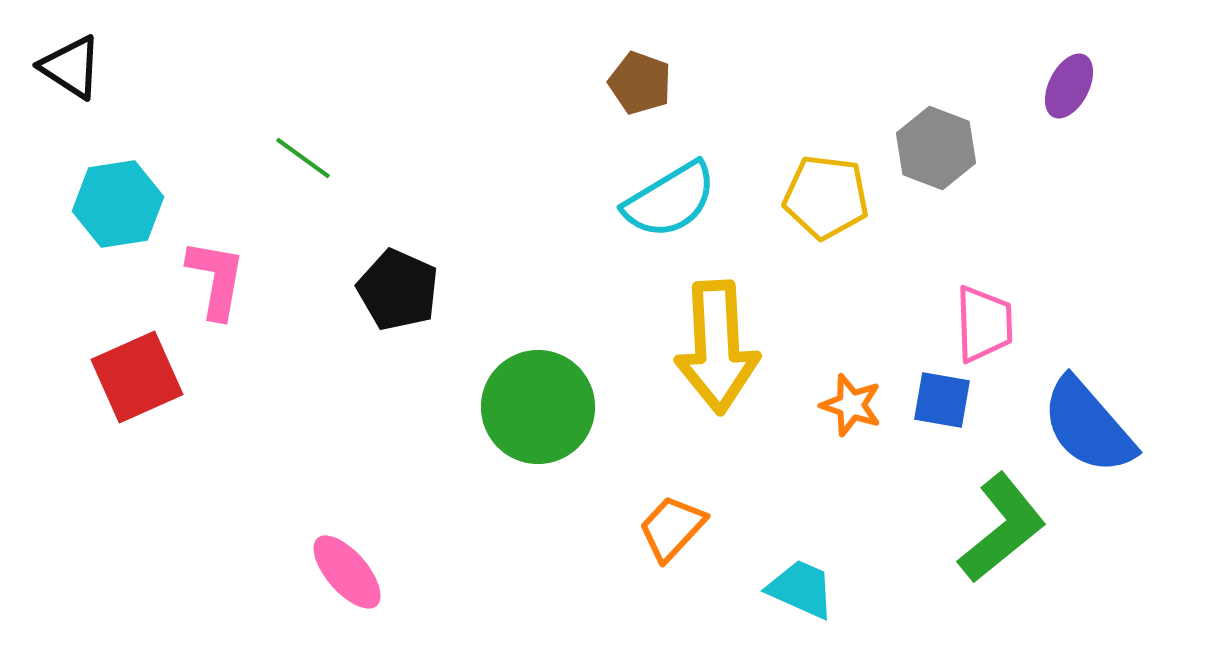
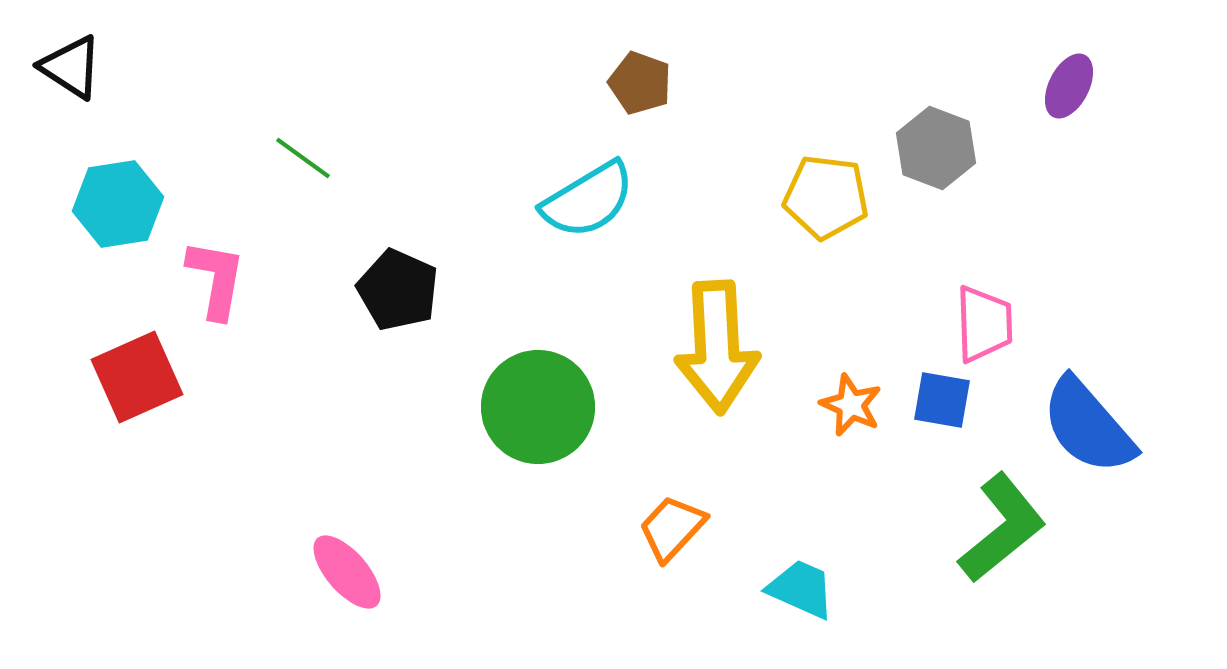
cyan semicircle: moved 82 px left
orange star: rotated 6 degrees clockwise
